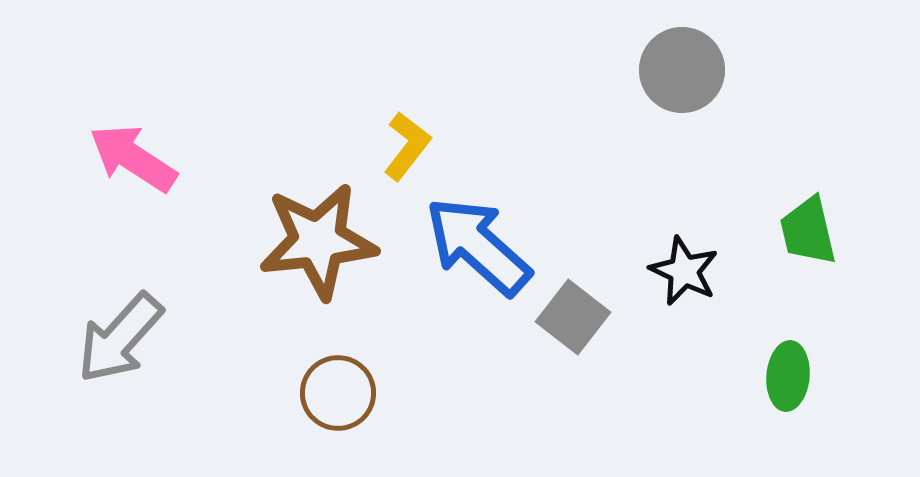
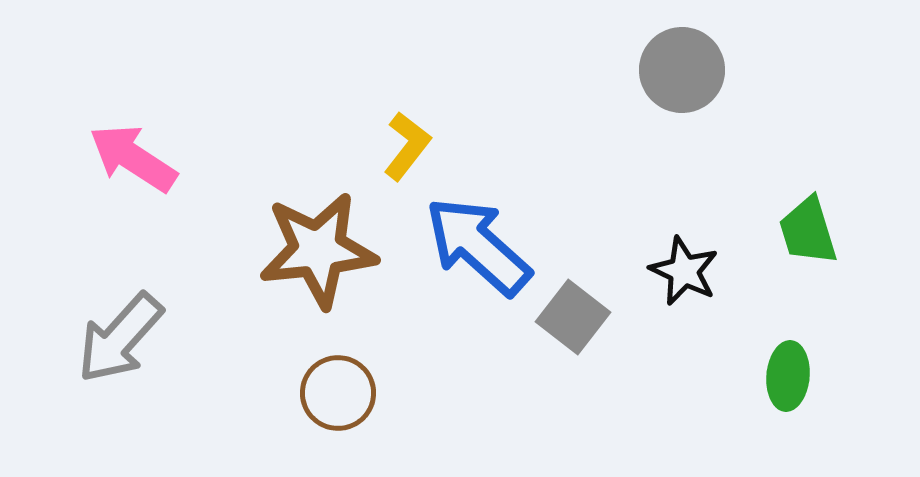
green trapezoid: rotated 4 degrees counterclockwise
brown star: moved 9 px down
